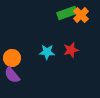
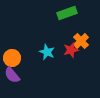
orange cross: moved 26 px down
cyan star: rotated 21 degrees clockwise
